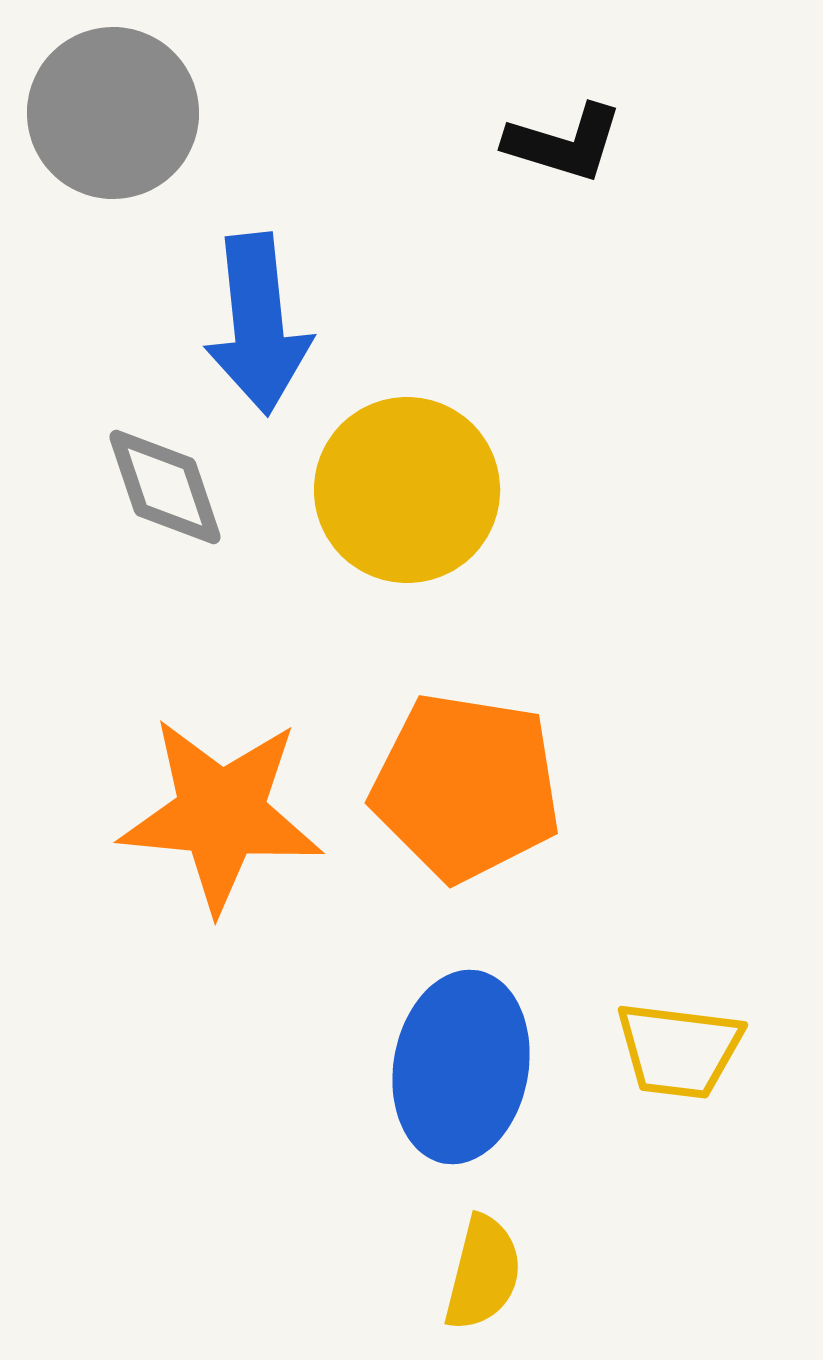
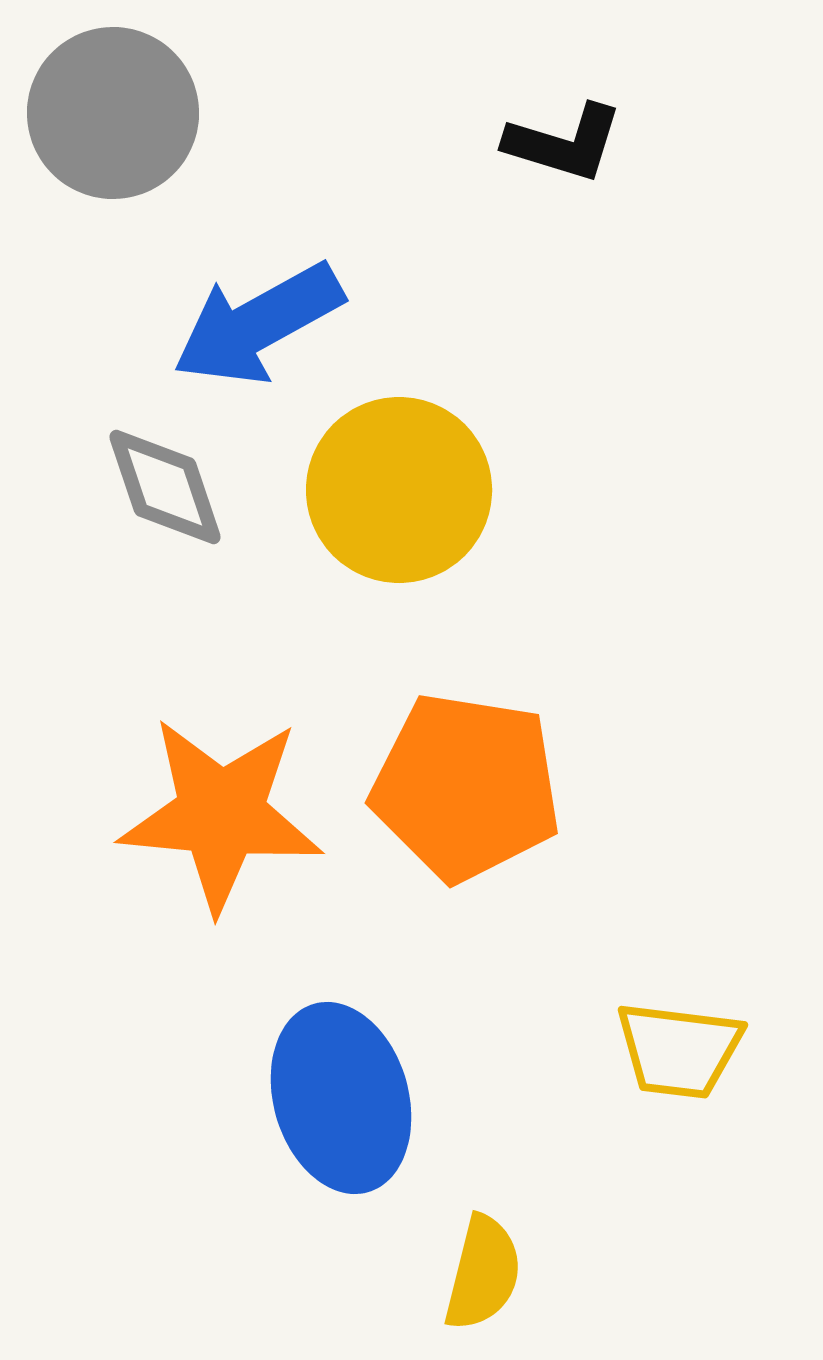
blue arrow: rotated 67 degrees clockwise
yellow circle: moved 8 px left
blue ellipse: moved 120 px left, 31 px down; rotated 26 degrees counterclockwise
